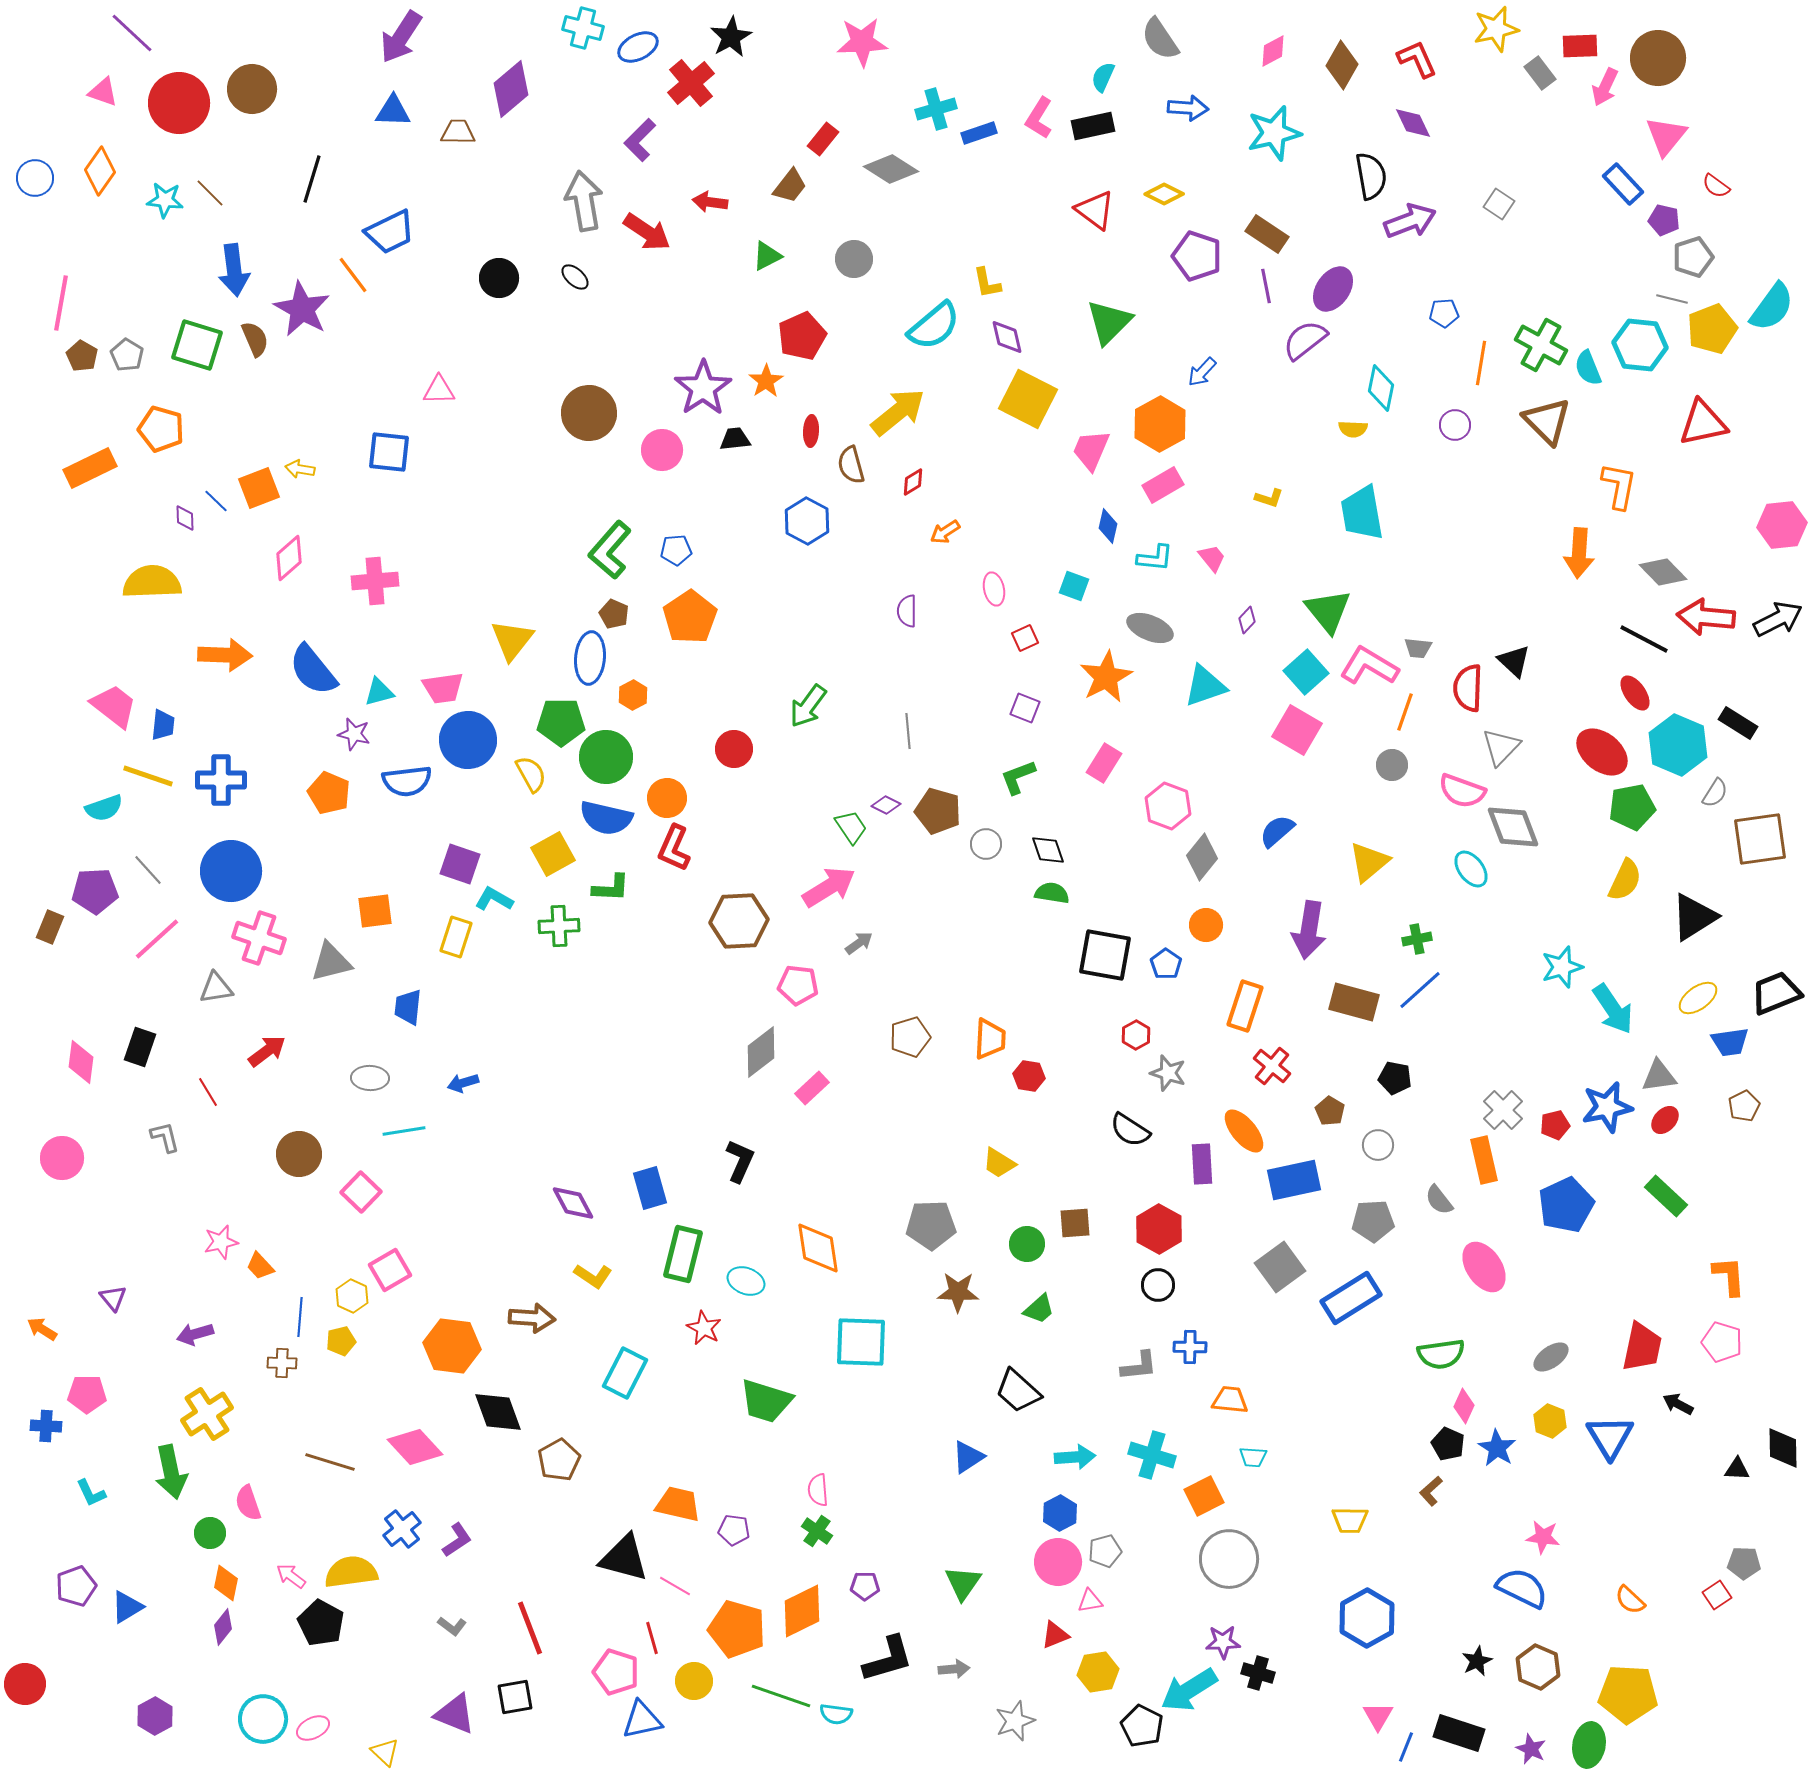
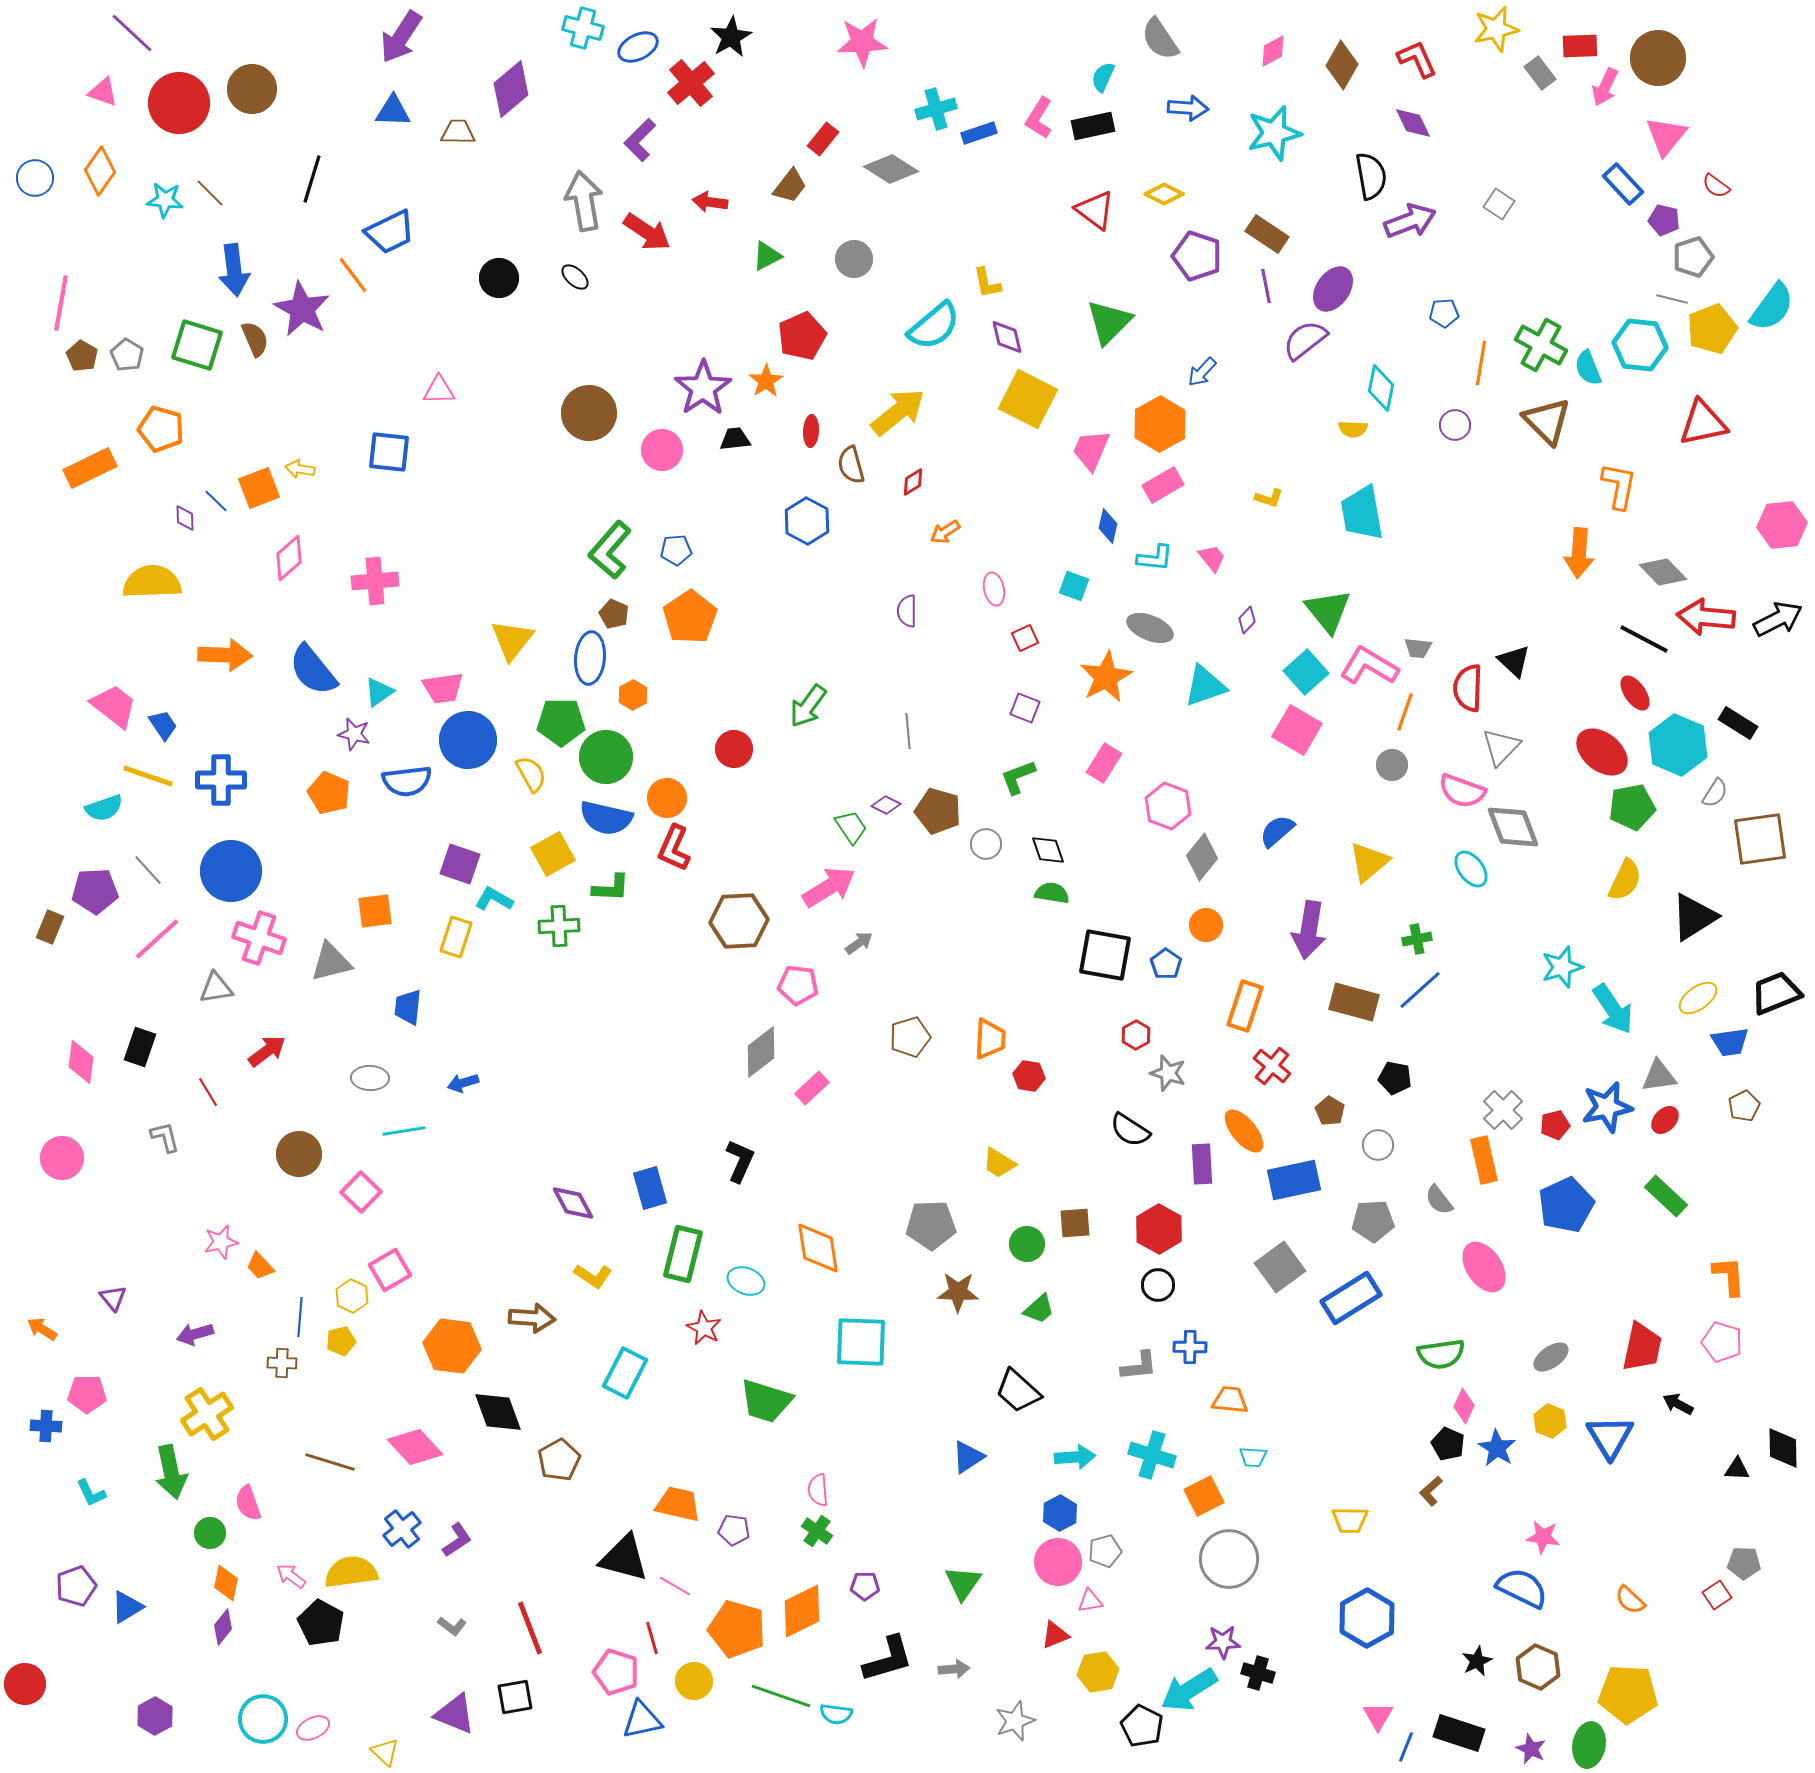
cyan triangle at (379, 692): rotated 20 degrees counterclockwise
blue trapezoid at (163, 725): rotated 40 degrees counterclockwise
